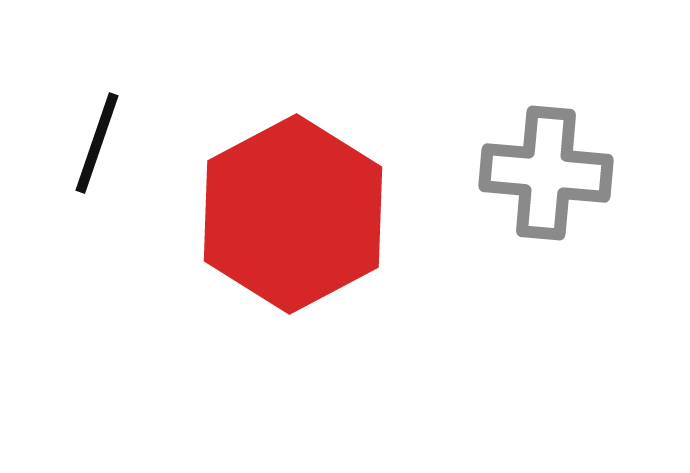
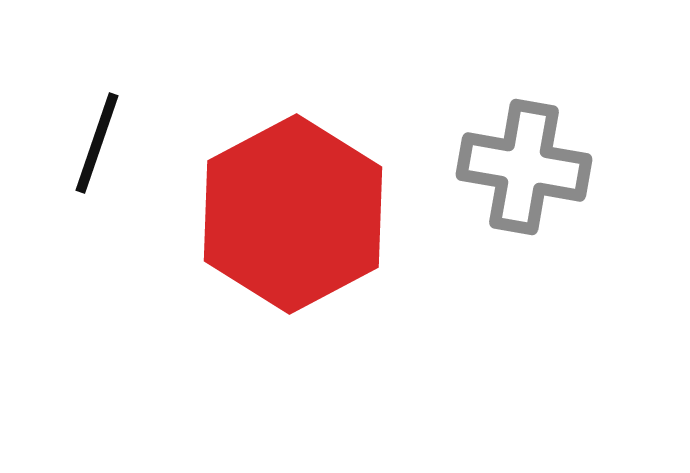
gray cross: moved 22 px left, 6 px up; rotated 5 degrees clockwise
